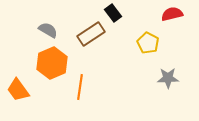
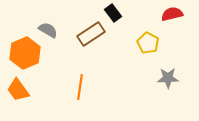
orange hexagon: moved 27 px left, 10 px up
